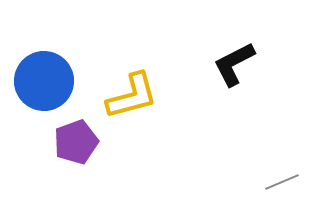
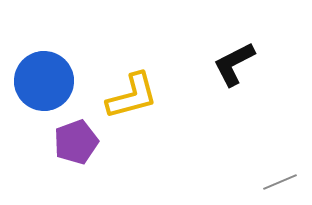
gray line: moved 2 px left
